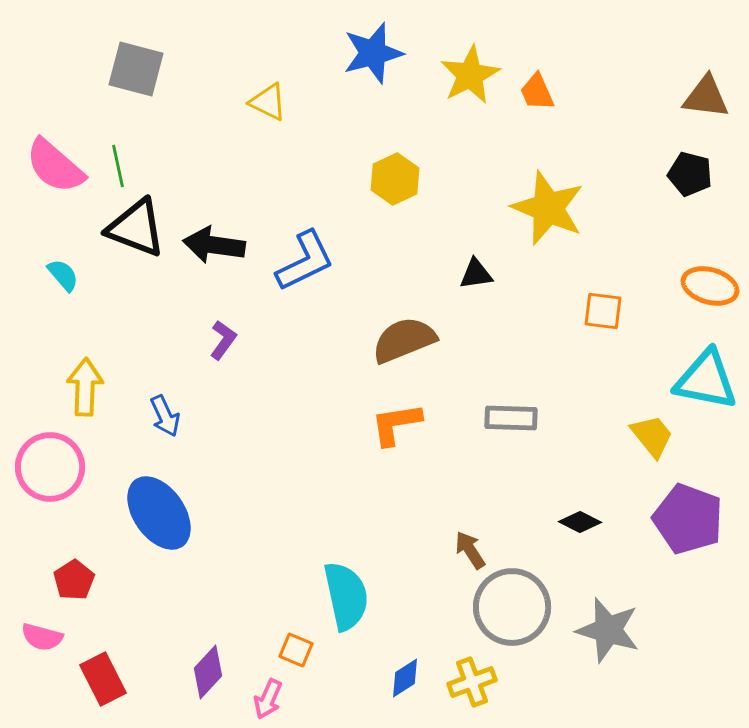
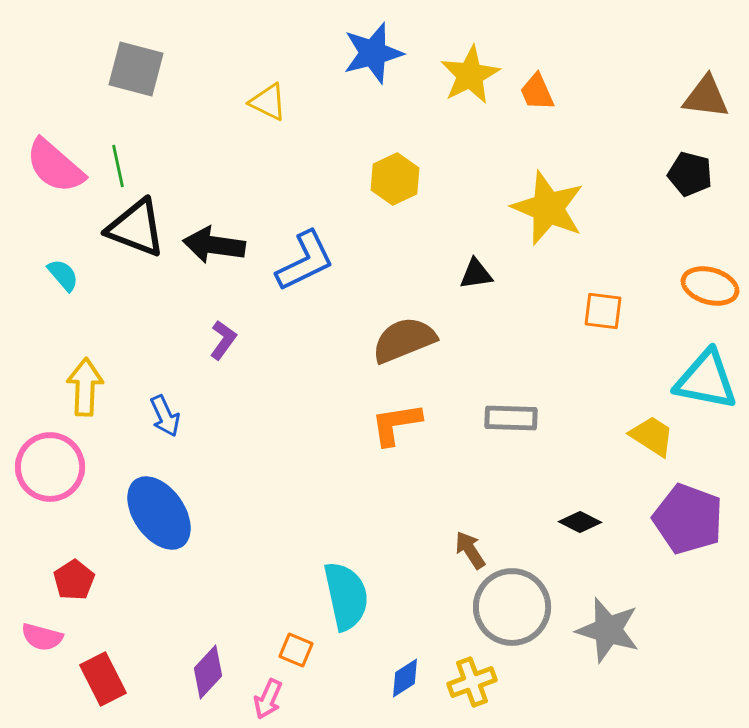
yellow trapezoid at (652, 436): rotated 18 degrees counterclockwise
